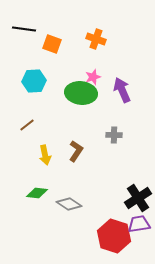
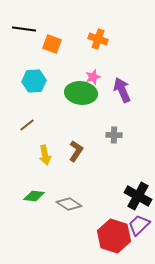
orange cross: moved 2 px right
green diamond: moved 3 px left, 3 px down
black cross: moved 2 px up; rotated 28 degrees counterclockwise
purple trapezoid: moved 1 px down; rotated 35 degrees counterclockwise
